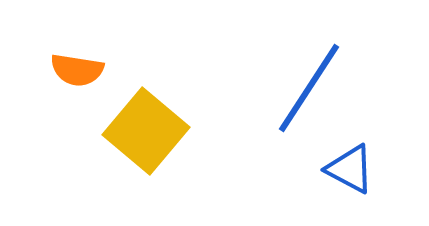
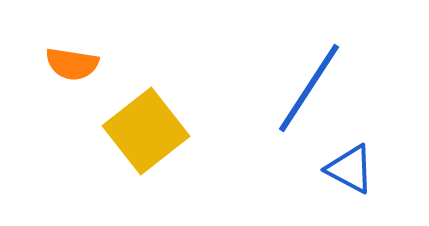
orange semicircle: moved 5 px left, 6 px up
yellow square: rotated 12 degrees clockwise
